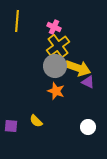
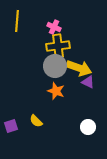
yellow cross: rotated 30 degrees clockwise
yellow arrow: moved 1 px right
purple square: rotated 24 degrees counterclockwise
